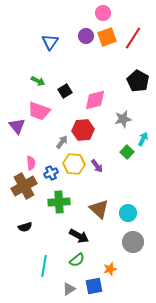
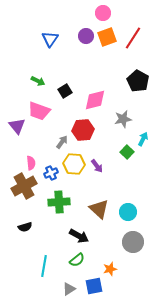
blue triangle: moved 3 px up
cyan circle: moved 1 px up
